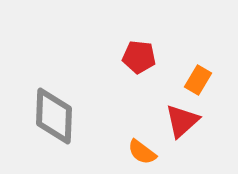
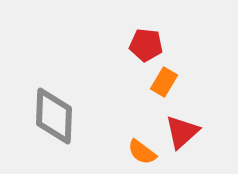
red pentagon: moved 7 px right, 12 px up
orange rectangle: moved 34 px left, 2 px down
red triangle: moved 11 px down
